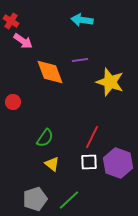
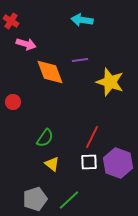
pink arrow: moved 3 px right, 3 px down; rotated 18 degrees counterclockwise
